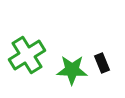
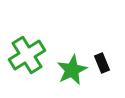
green star: rotated 28 degrees counterclockwise
